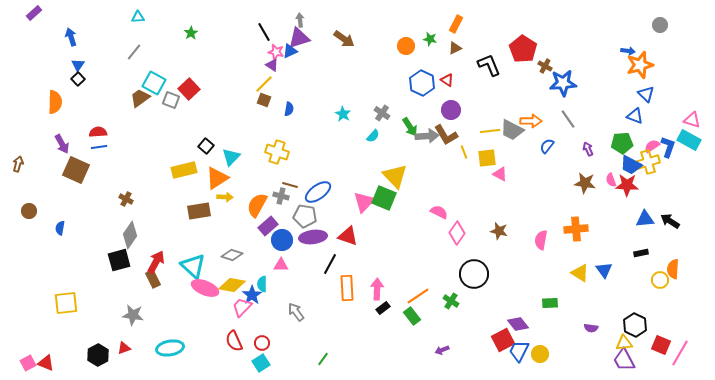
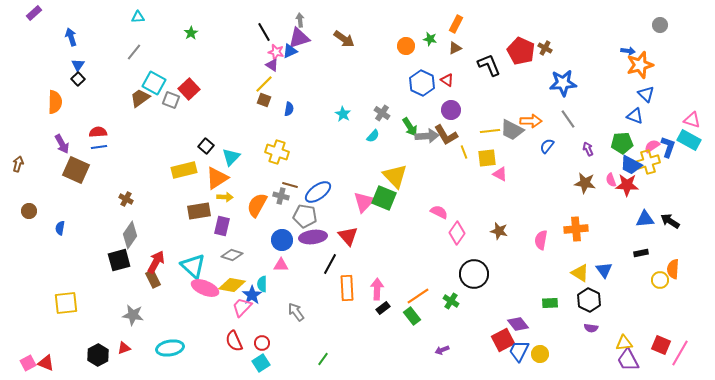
red pentagon at (523, 49): moved 2 px left, 2 px down; rotated 8 degrees counterclockwise
brown cross at (545, 66): moved 18 px up
purple rectangle at (268, 226): moved 46 px left; rotated 36 degrees counterclockwise
red triangle at (348, 236): rotated 30 degrees clockwise
black hexagon at (635, 325): moved 46 px left, 25 px up
purple trapezoid at (624, 360): moved 4 px right
